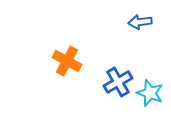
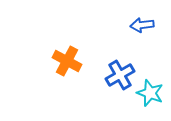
blue arrow: moved 2 px right, 3 px down
blue cross: moved 2 px right, 7 px up
